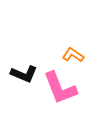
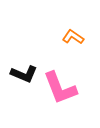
orange L-shape: moved 18 px up
